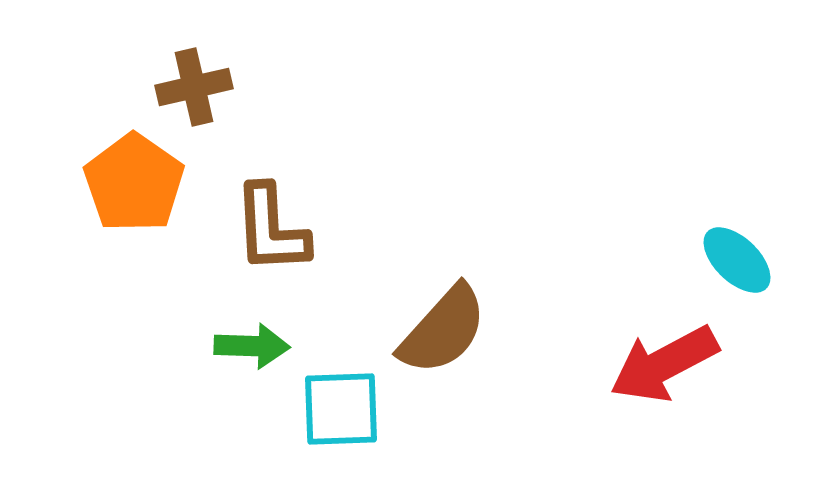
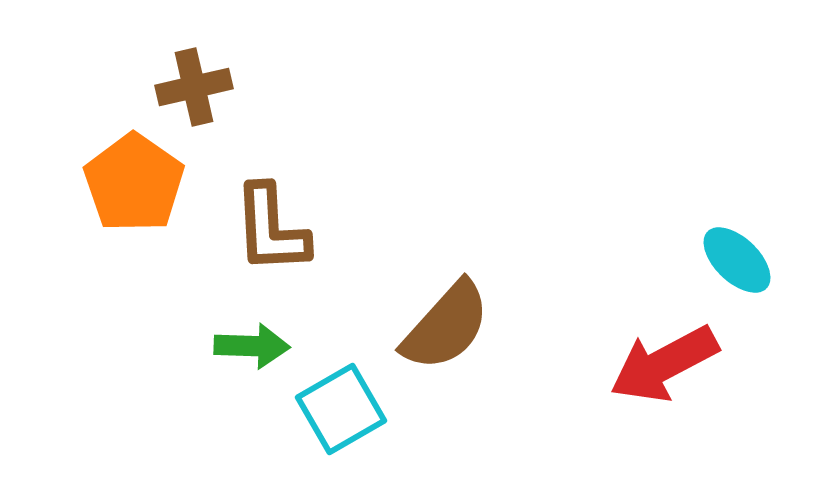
brown semicircle: moved 3 px right, 4 px up
cyan square: rotated 28 degrees counterclockwise
